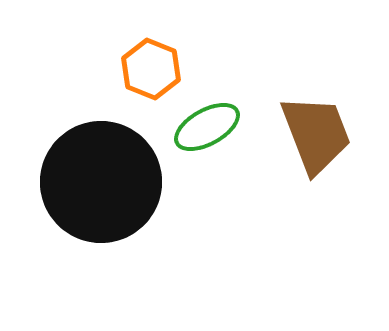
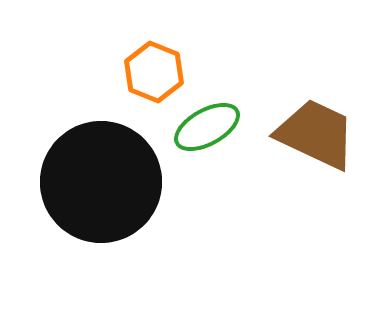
orange hexagon: moved 3 px right, 3 px down
brown trapezoid: rotated 44 degrees counterclockwise
